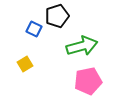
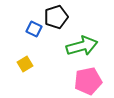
black pentagon: moved 1 px left, 1 px down
